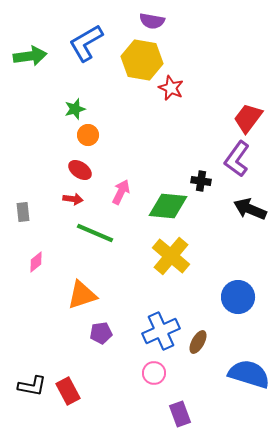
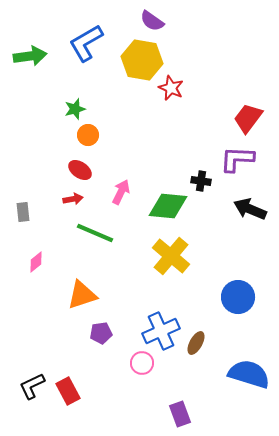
purple semicircle: rotated 25 degrees clockwise
purple L-shape: rotated 57 degrees clockwise
red arrow: rotated 18 degrees counterclockwise
brown ellipse: moved 2 px left, 1 px down
pink circle: moved 12 px left, 10 px up
black L-shape: rotated 144 degrees clockwise
